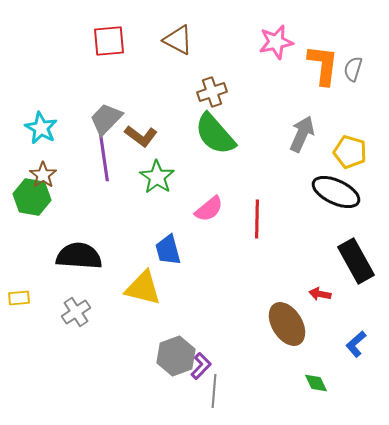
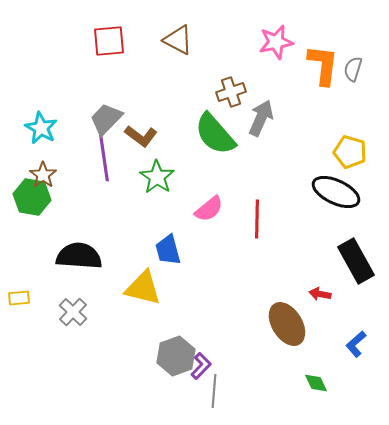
brown cross: moved 19 px right
gray arrow: moved 41 px left, 16 px up
gray cross: moved 3 px left; rotated 12 degrees counterclockwise
